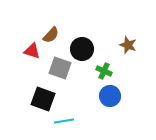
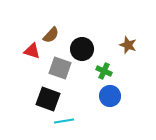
black square: moved 5 px right
